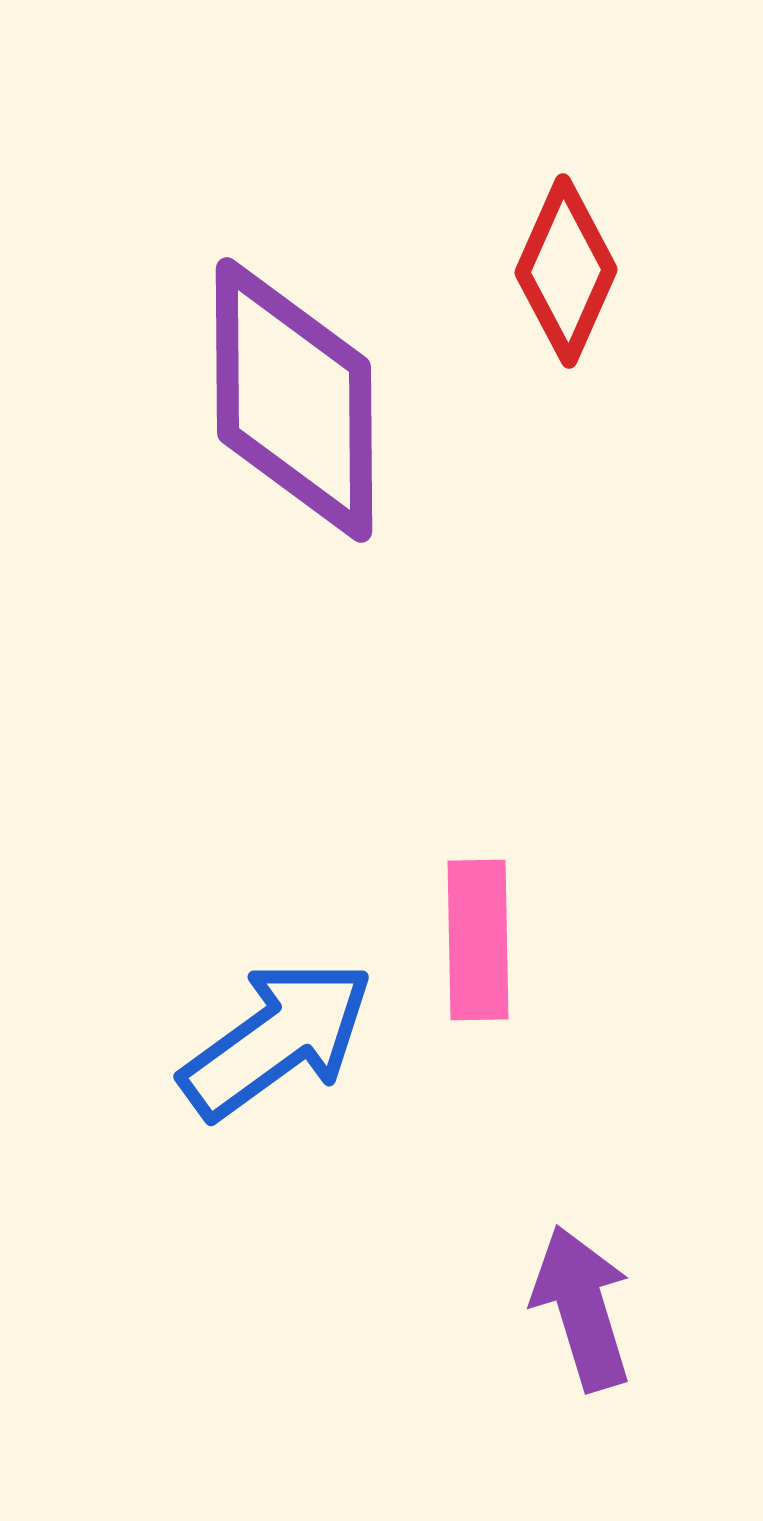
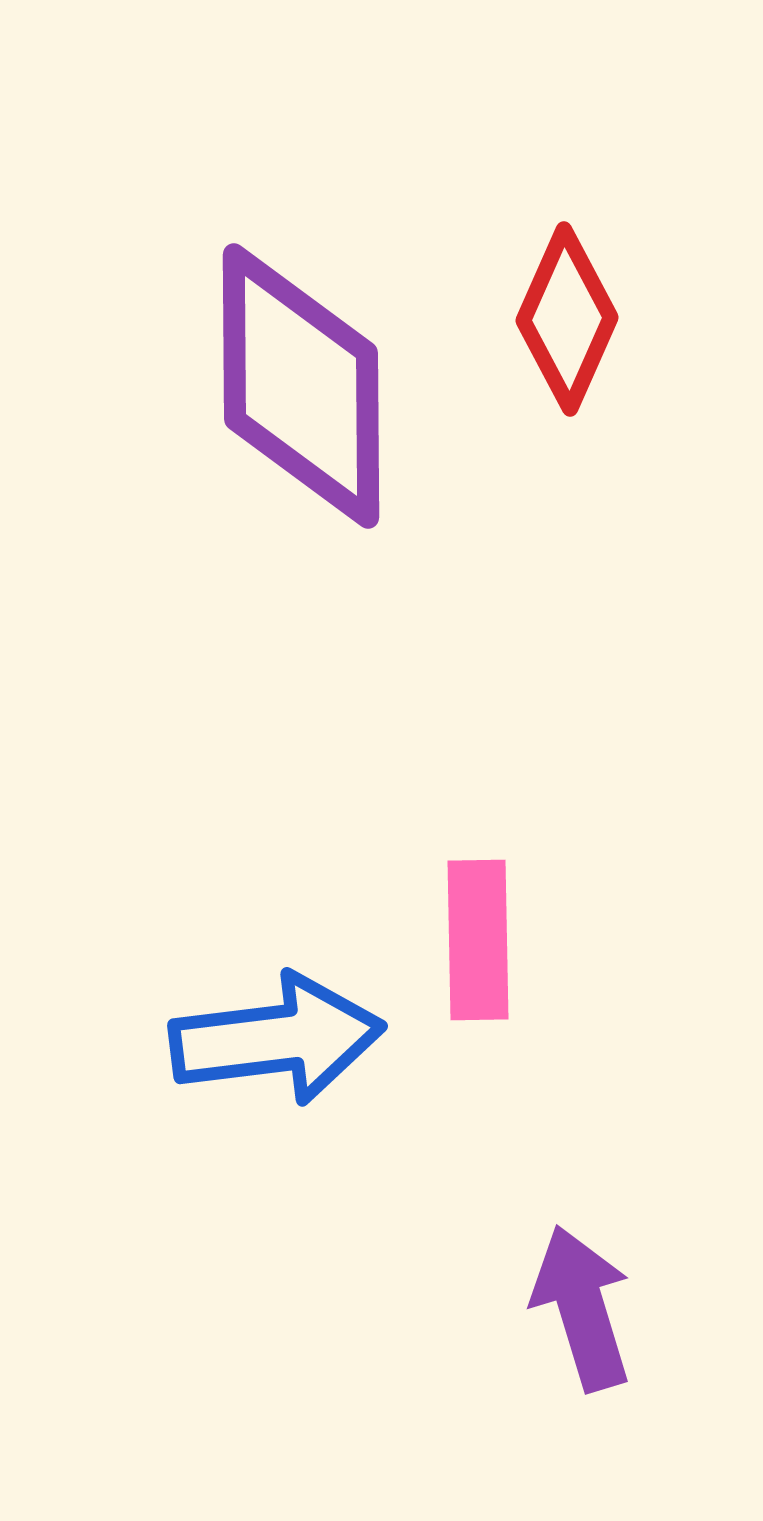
red diamond: moved 1 px right, 48 px down
purple diamond: moved 7 px right, 14 px up
blue arrow: rotated 29 degrees clockwise
